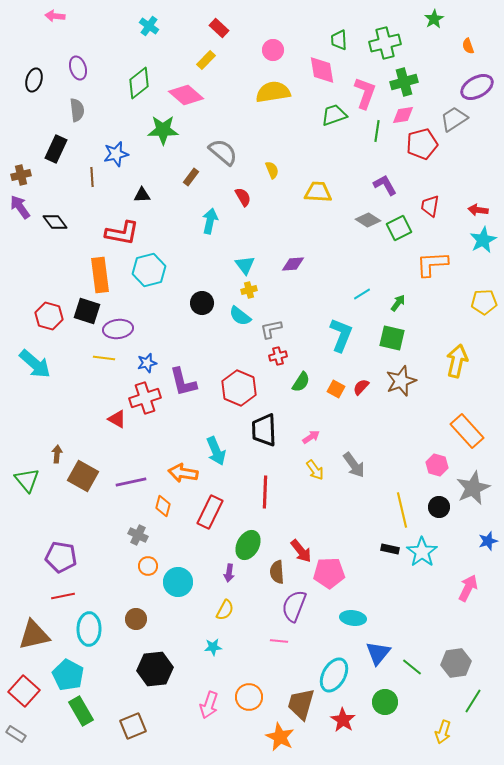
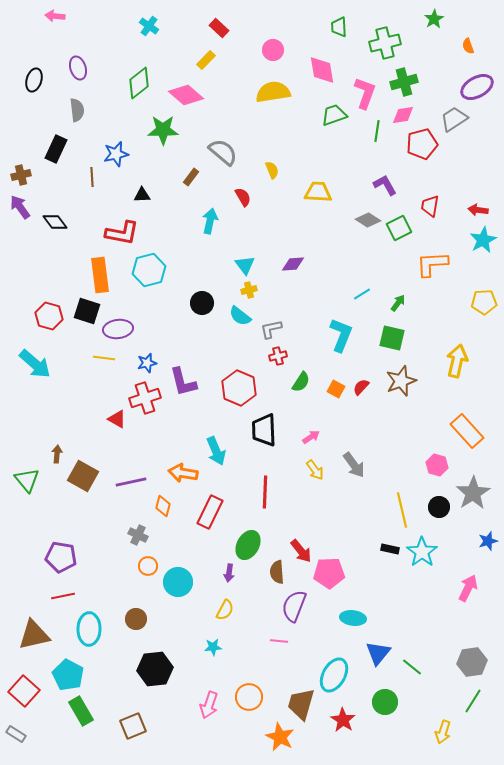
green trapezoid at (339, 40): moved 13 px up
gray star at (473, 488): moved 5 px down; rotated 8 degrees counterclockwise
gray hexagon at (456, 663): moved 16 px right, 1 px up
